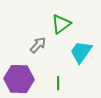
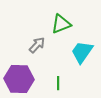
green triangle: rotated 15 degrees clockwise
gray arrow: moved 1 px left
cyan trapezoid: moved 1 px right
